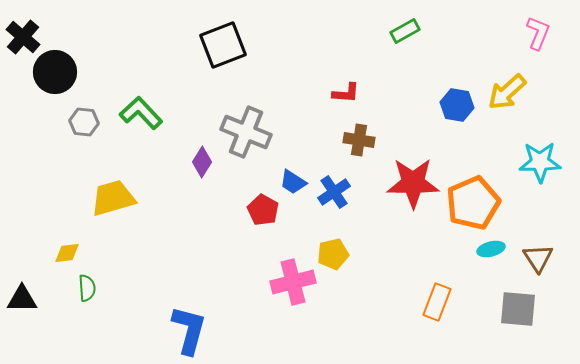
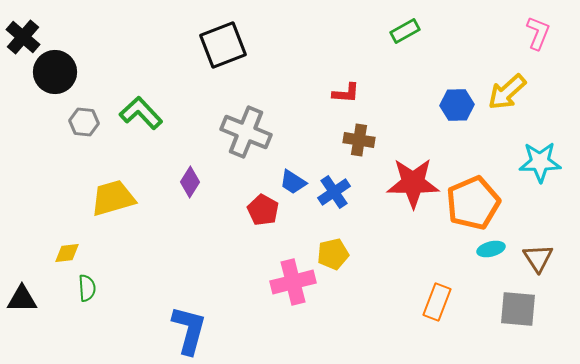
blue hexagon: rotated 12 degrees counterclockwise
purple diamond: moved 12 px left, 20 px down
